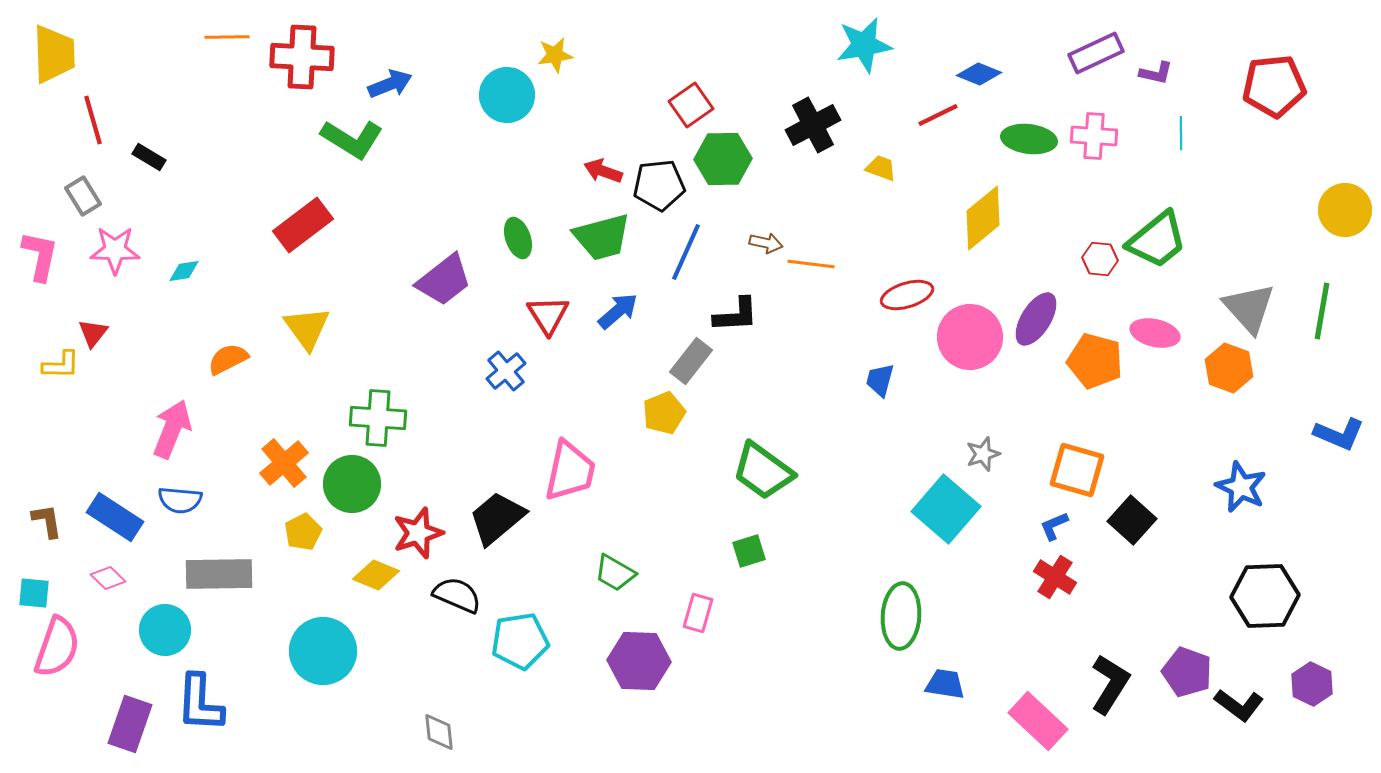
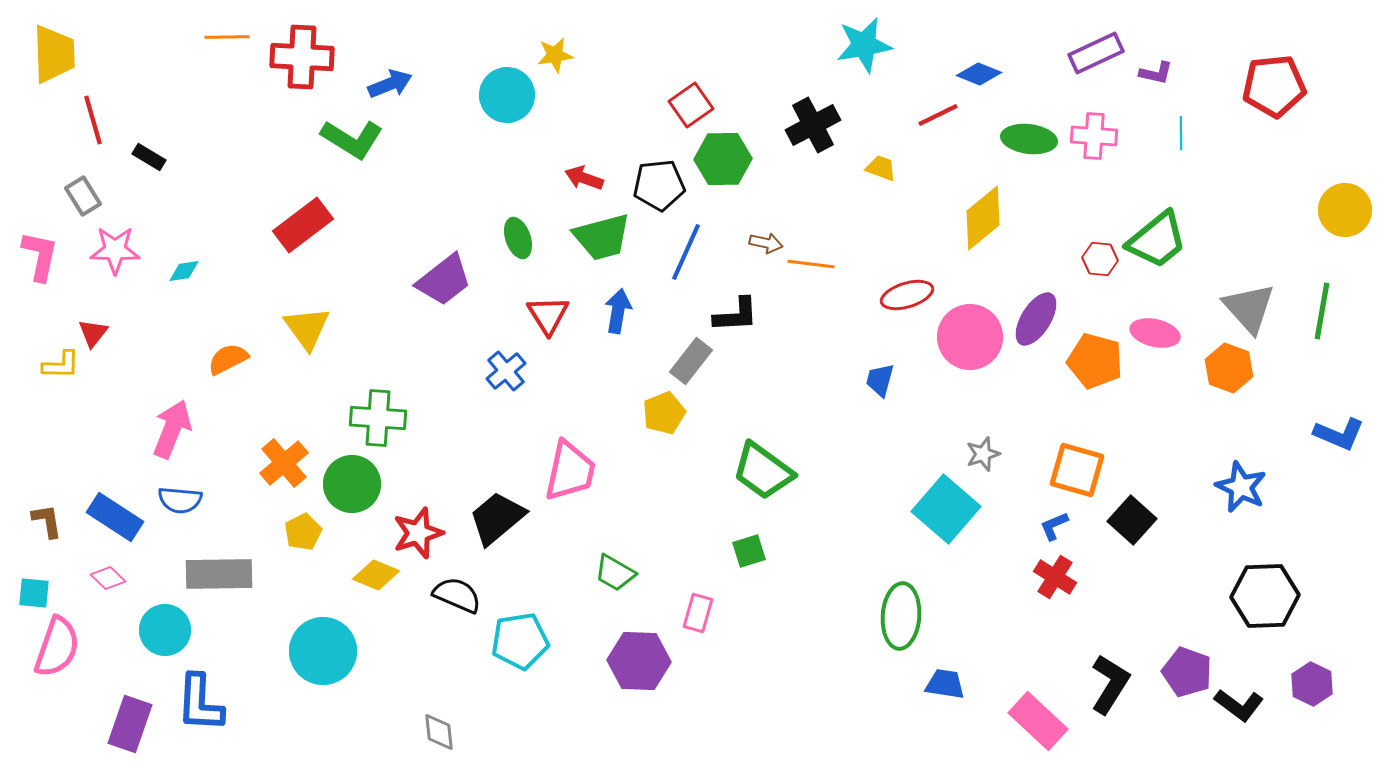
red arrow at (603, 171): moved 19 px left, 7 px down
blue arrow at (618, 311): rotated 39 degrees counterclockwise
